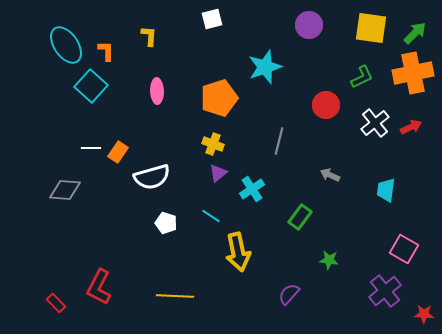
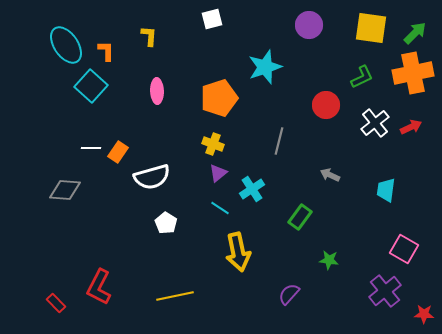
cyan line: moved 9 px right, 8 px up
white pentagon: rotated 15 degrees clockwise
yellow line: rotated 15 degrees counterclockwise
